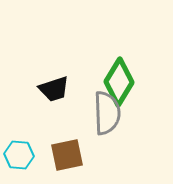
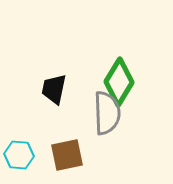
black trapezoid: rotated 120 degrees clockwise
